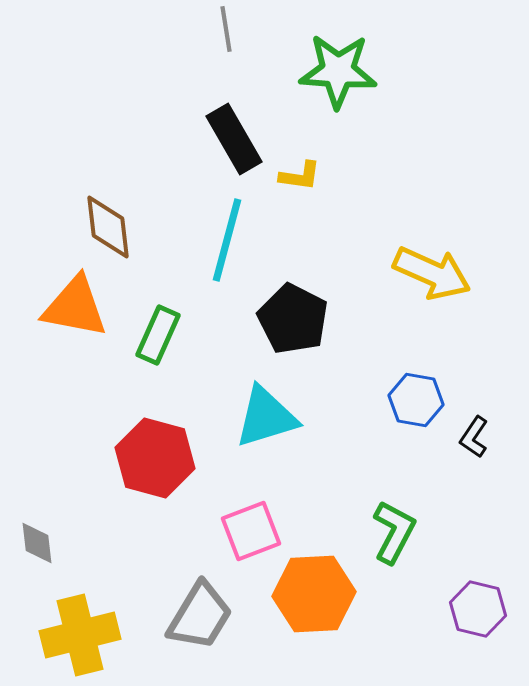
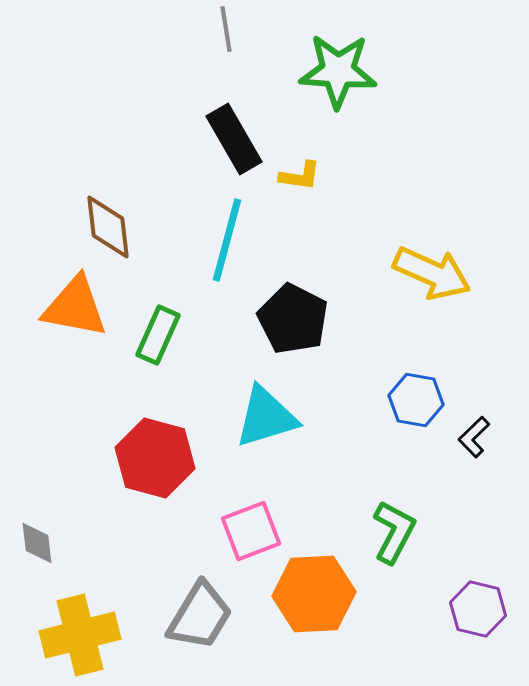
black L-shape: rotated 12 degrees clockwise
